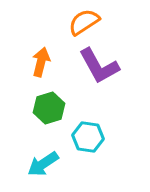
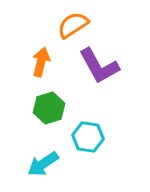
orange semicircle: moved 11 px left, 3 px down
